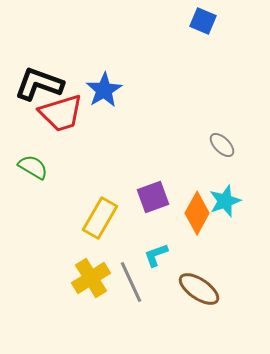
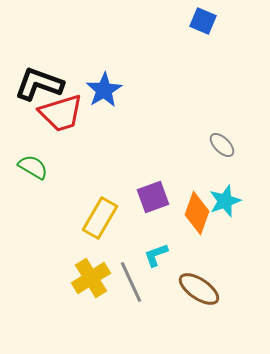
orange diamond: rotated 9 degrees counterclockwise
